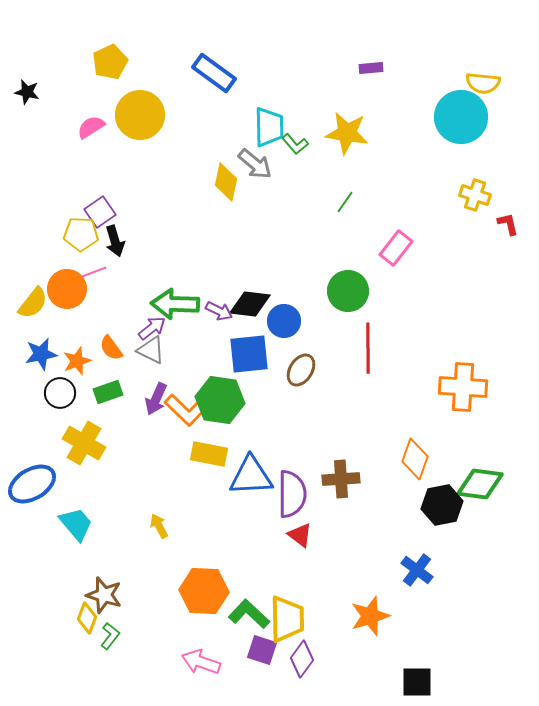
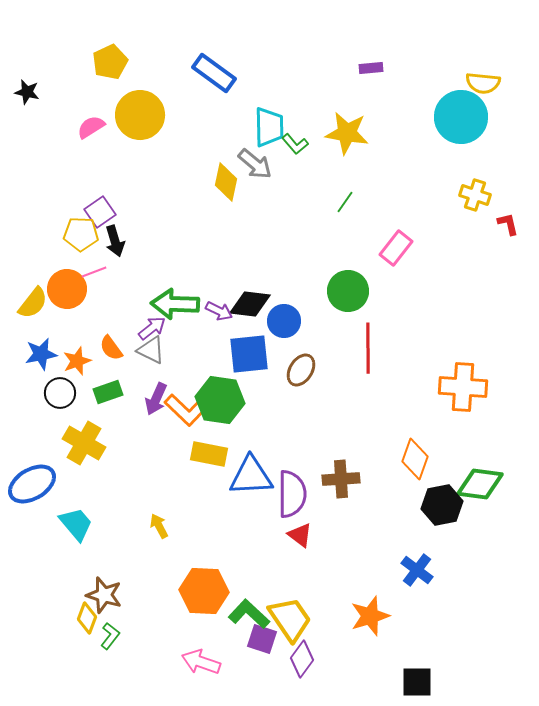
yellow trapezoid at (287, 619): moved 3 px right; rotated 33 degrees counterclockwise
purple square at (262, 650): moved 11 px up
